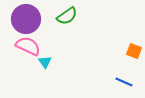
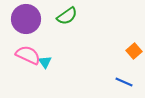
pink semicircle: moved 9 px down
orange square: rotated 28 degrees clockwise
